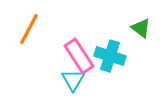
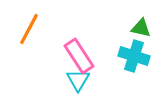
green triangle: rotated 25 degrees counterclockwise
cyan cross: moved 24 px right
cyan triangle: moved 5 px right
